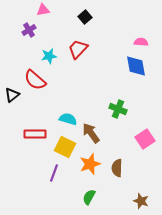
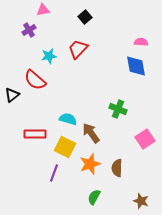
green semicircle: moved 5 px right
